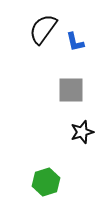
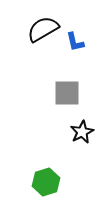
black semicircle: rotated 24 degrees clockwise
gray square: moved 4 px left, 3 px down
black star: rotated 10 degrees counterclockwise
